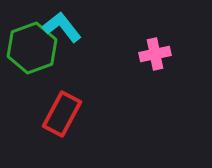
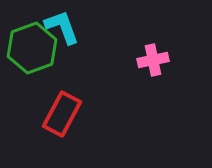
cyan L-shape: rotated 18 degrees clockwise
pink cross: moved 2 px left, 6 px down
